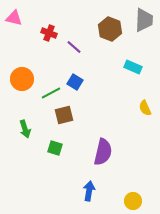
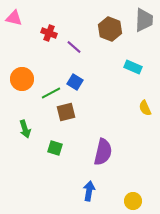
brown square: moved 2 px right, 3 px up
